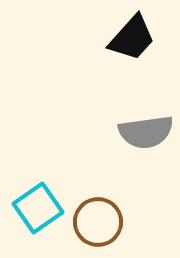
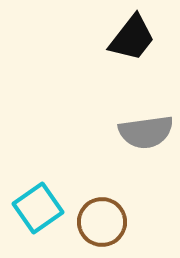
black trapezoid: rotated 4 degrees counterclockwise
brown circle: moved 4 px right
